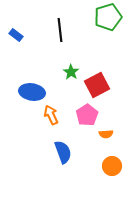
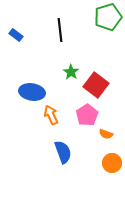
red square: moved 1 px left; rotated 25 degrees counterclockwise
orange semicircle: rotated 24 degrees clockwise
orange circle: moved 3 px up
